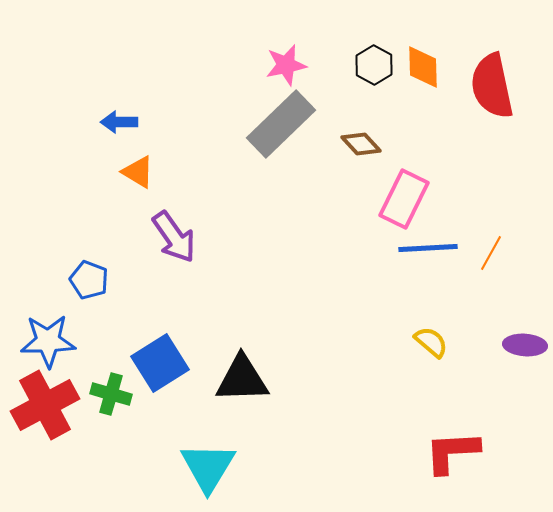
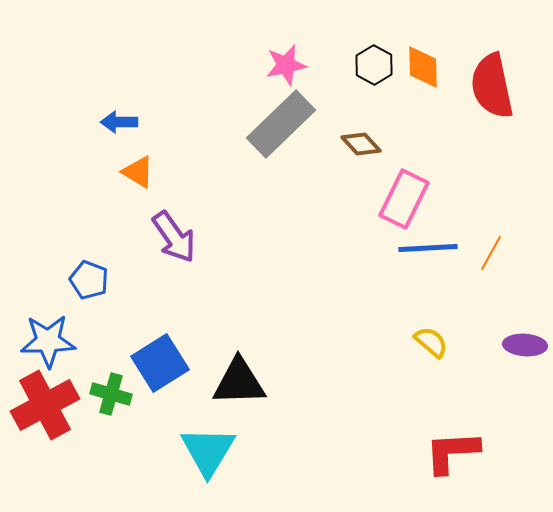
black triangle: moved 3 px left, 3 px down
cyan triangle: moved 16 px up
